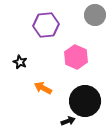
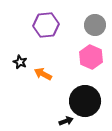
gray circle: moved 10 px down
pink hexagon: moved 15 px right
orange arrow: moved 14 px up
black arrow: moved 2 px left
